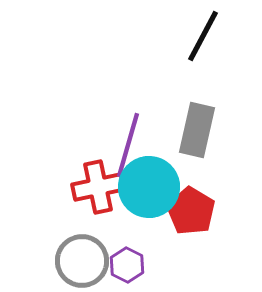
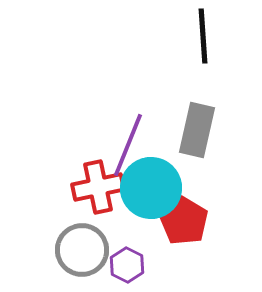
black line: rotated 32 degrees counterclockwise
purple line: rotated 6 degrees clockwise
cyan circle: moved 2 px right, 1 px down
red pentagon: moved 7 px left, 10 px down
gray circle: moved 11 px up
